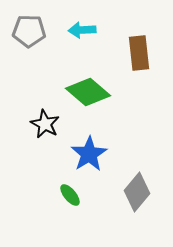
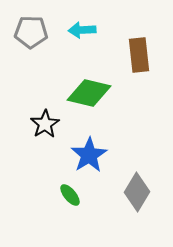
gray pentagon: moved 2 px right, 1 px down
brown rectangle: moved 2 px down
green diamond: moved 1 px right, 1 px down; rotated 27 degrees counterclockwise
black star: rotated 12 degrees clockwise
blue star: moved 1 px down
gray diamond: rotated 9 degrees counterclockwise
